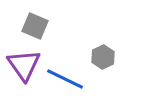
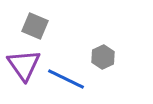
blue line: moved 1 px right
